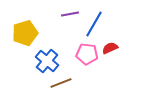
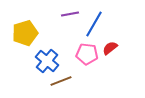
red semicircle: rotated 14 degrees counterclockwise
brown line: moved 2 px up
